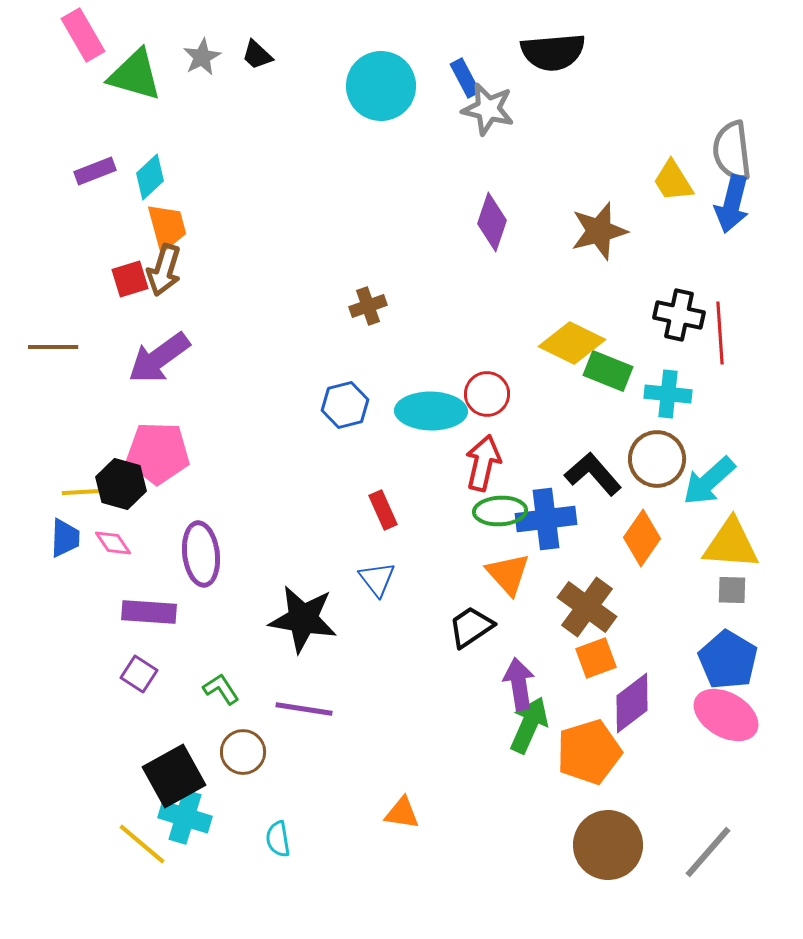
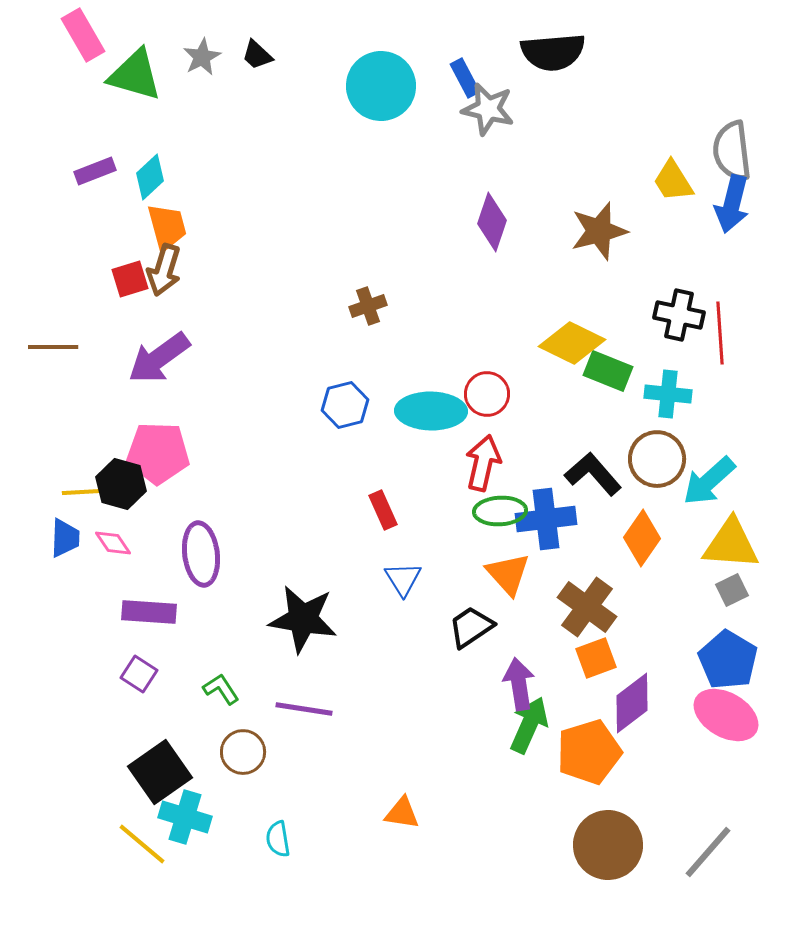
blue triangle at (377, 579): moved 26 px right; rotated 6 degrees clockwise
gray square at (732, 590): rotated 28 degrees counterclockwise
black square at (174, 776): moved 14 px left, 4 px up; rotated 6 degrees counterclockwise
